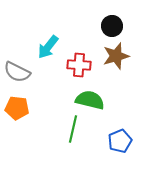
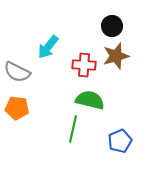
red cross: moved 5 px right
